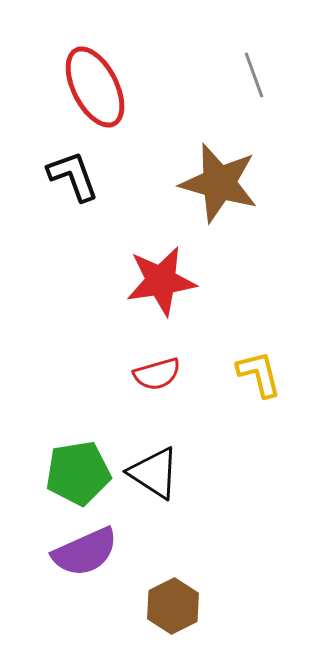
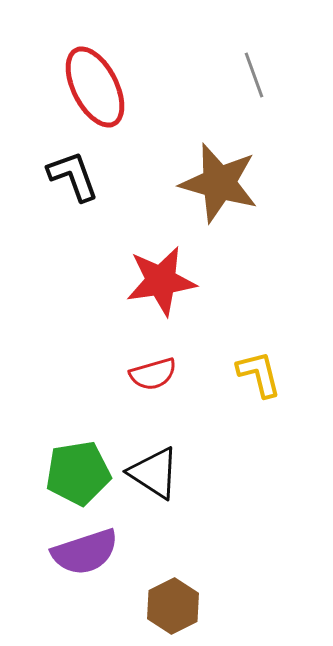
red semicircle: moved 4 px left
purple semicircle: rotated 6 degrees clockwise
